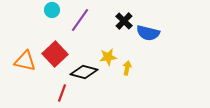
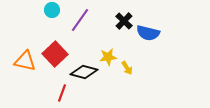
yellow arrow: rotated 136 degrees clockwise
